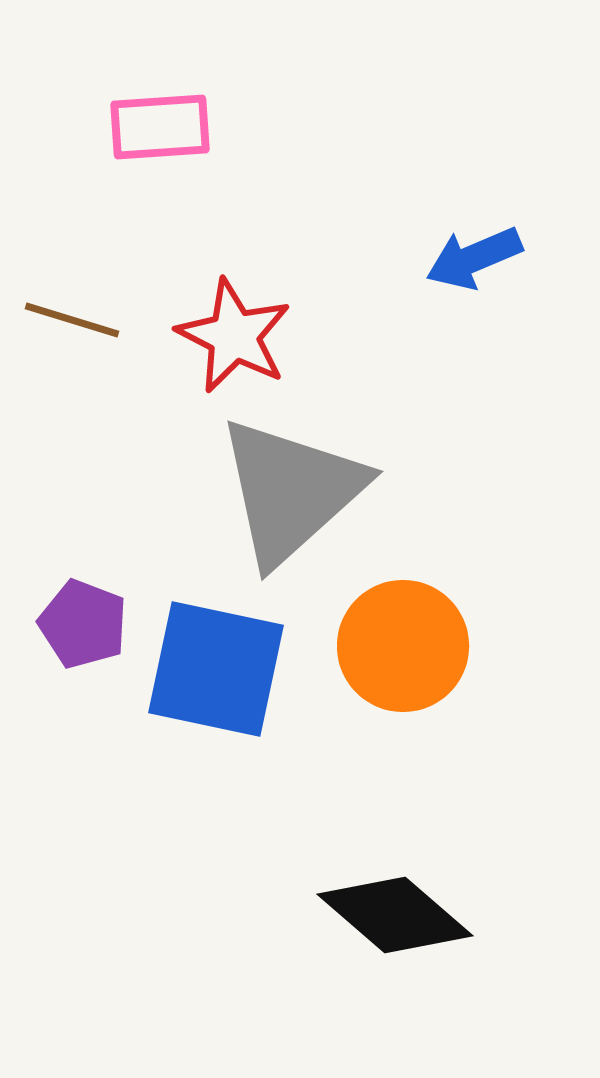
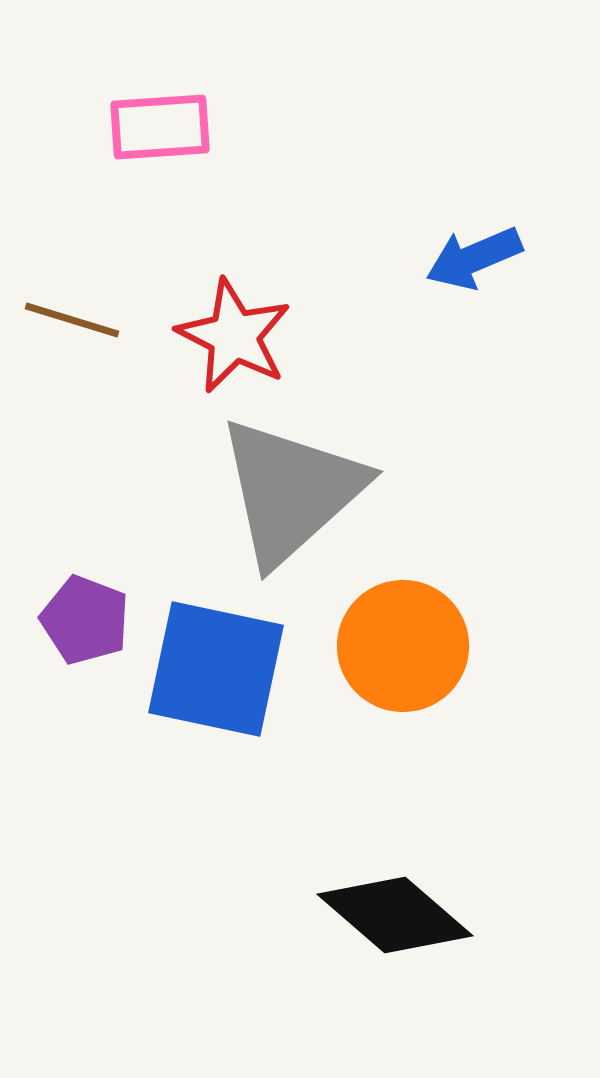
purple pentagon: moved 2 px right, 4 px up
